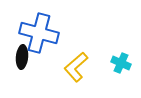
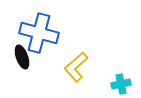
black ellipse: rotated 25 degrees counterclockwise
cyan cross: moved 21 px down; rotated 36 degrees counterclockwise
